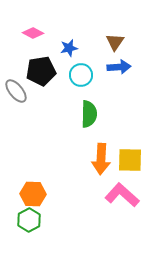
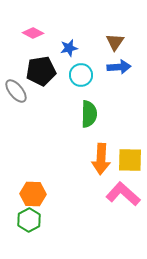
pink L-shape: moved 1 px right, 1 px up
